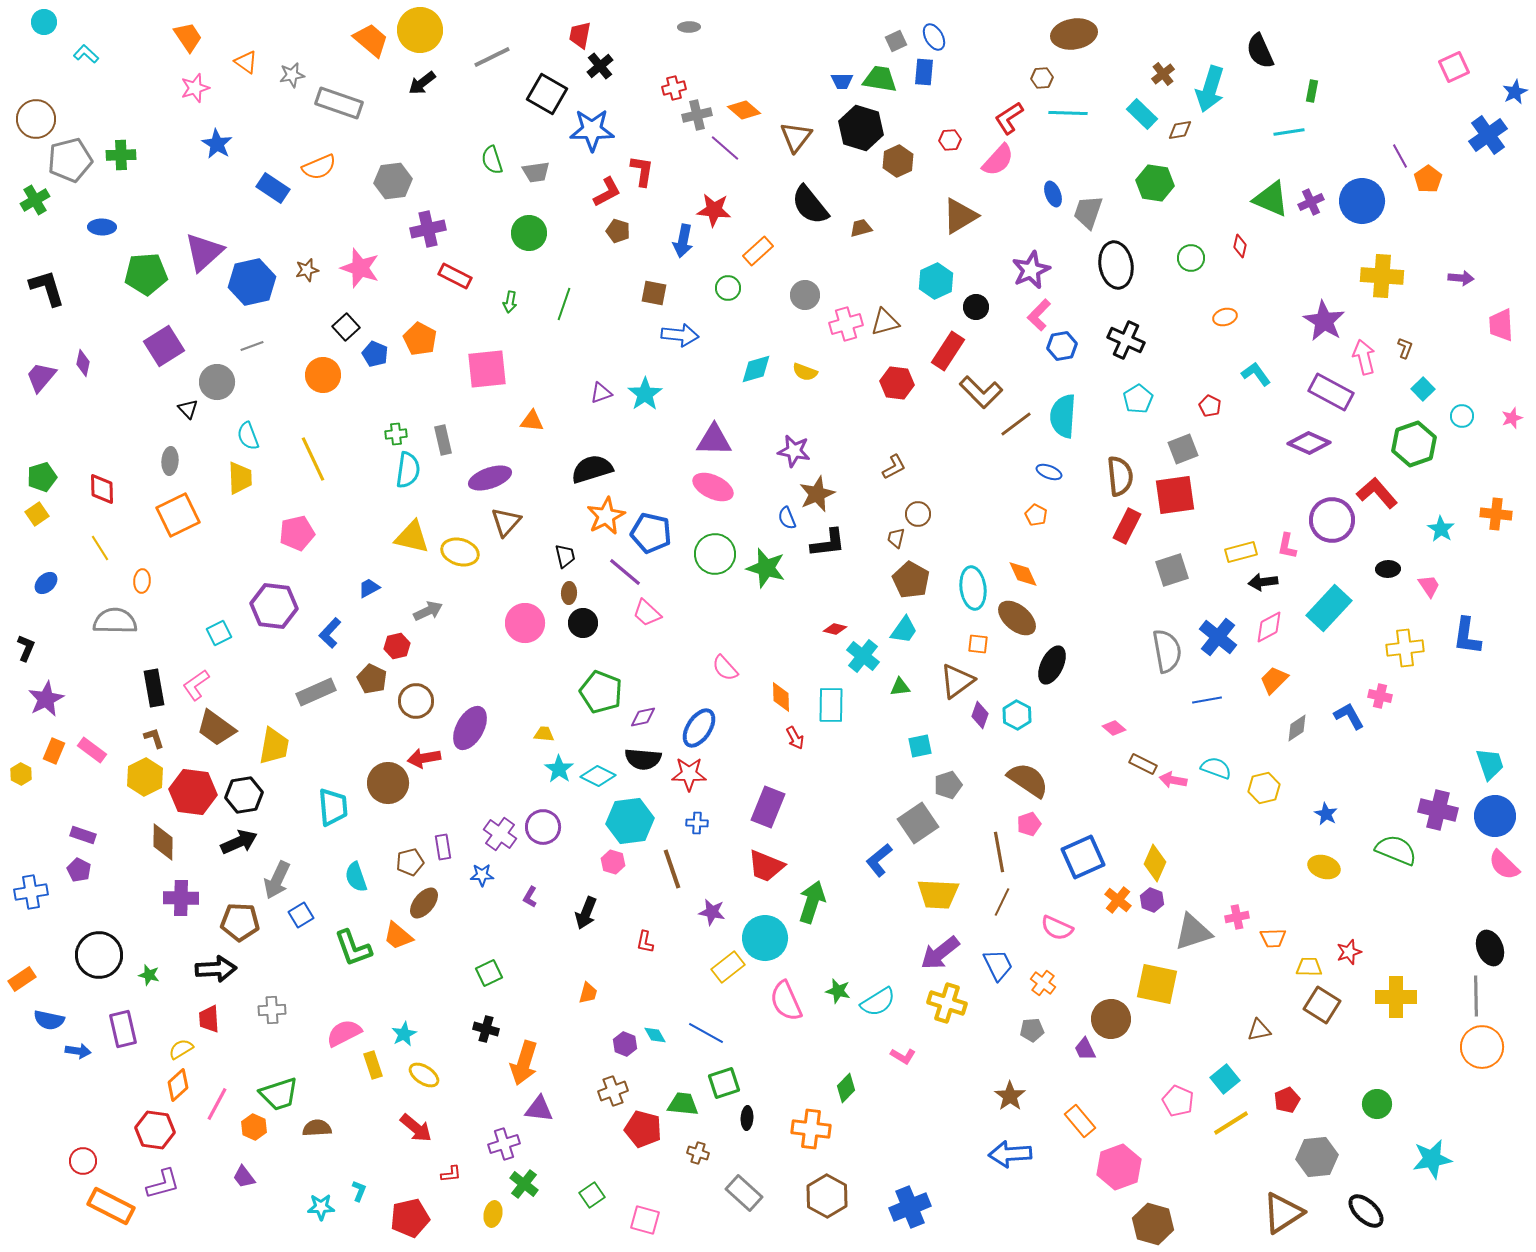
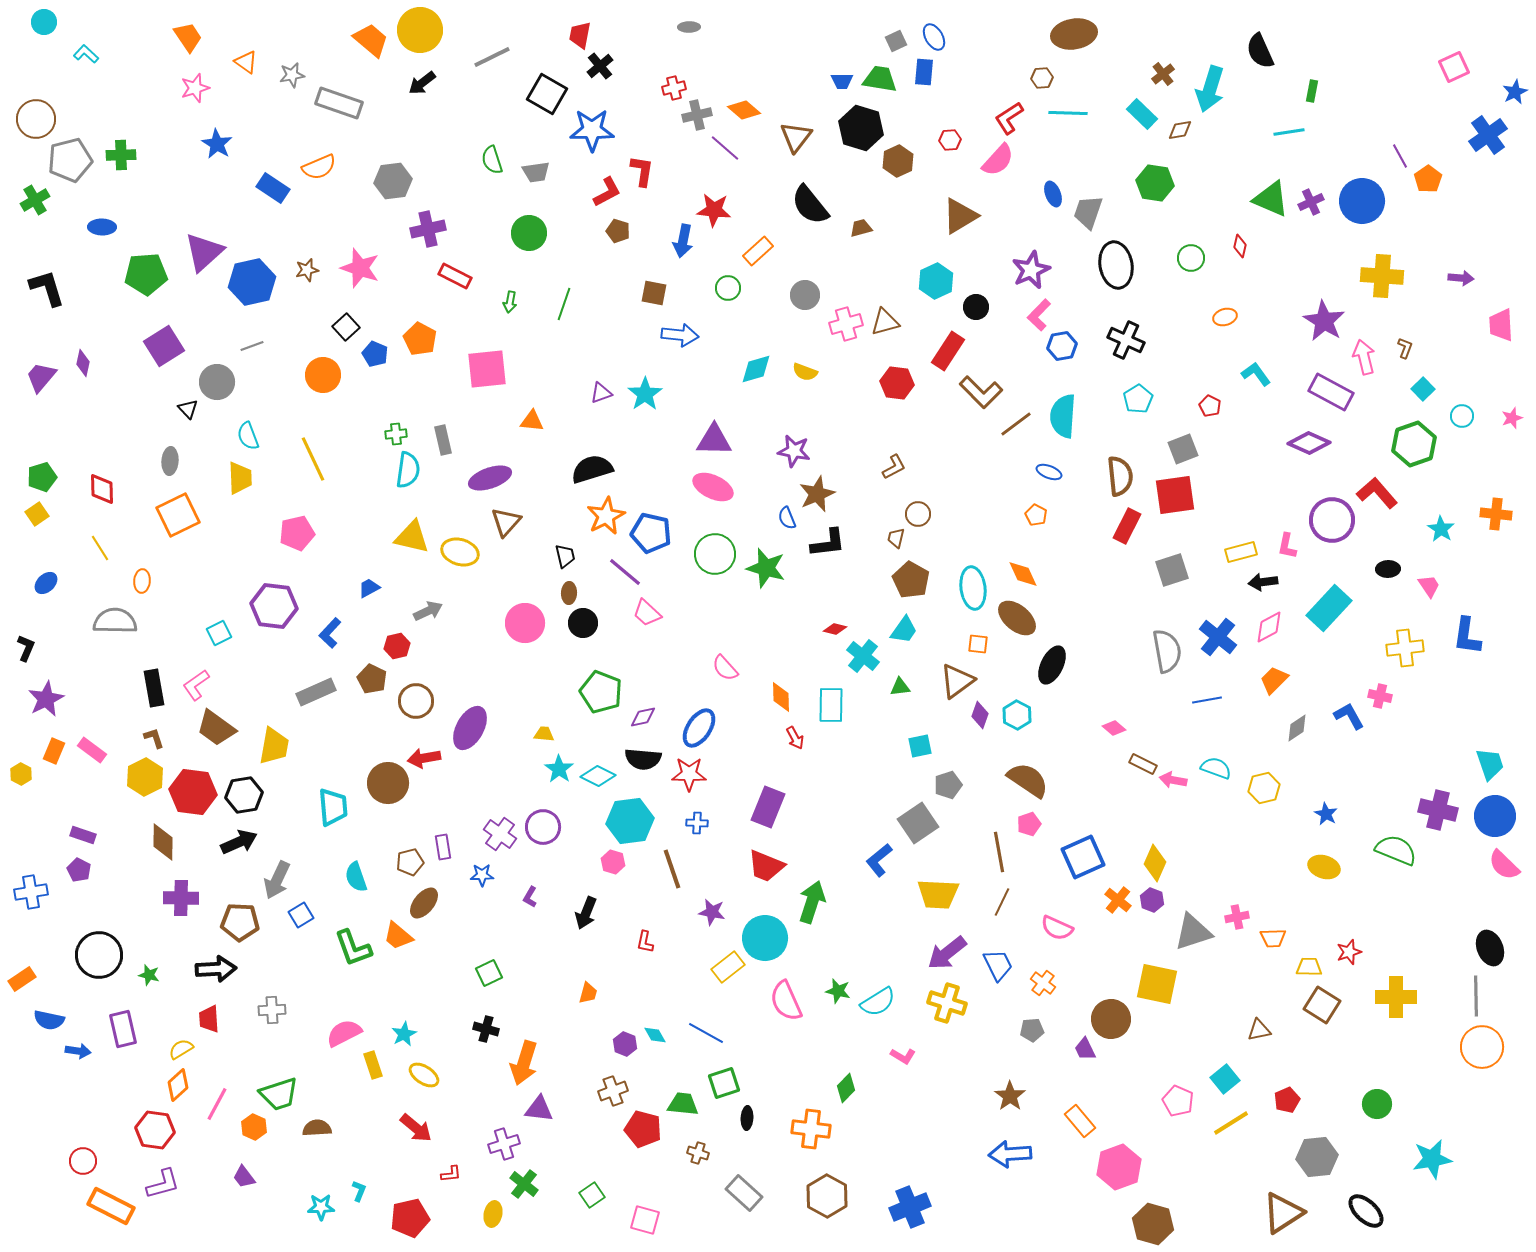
purple arrow at (940, 953): moved 7 px right
